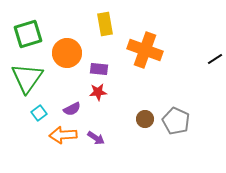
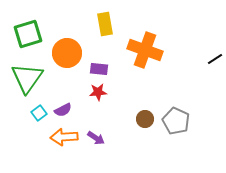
purple semicircle: moved 9 px left, 1 px down
orange arrow: moved 1 px right, 2 px down
